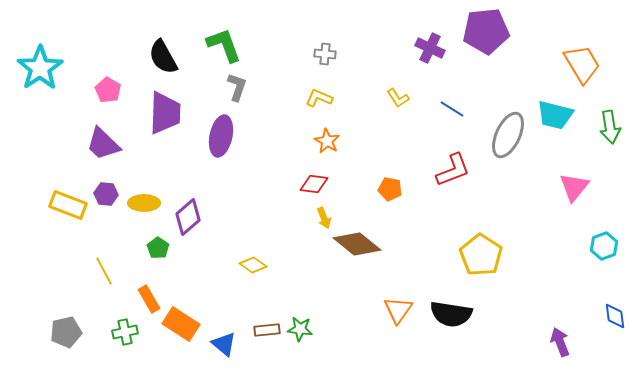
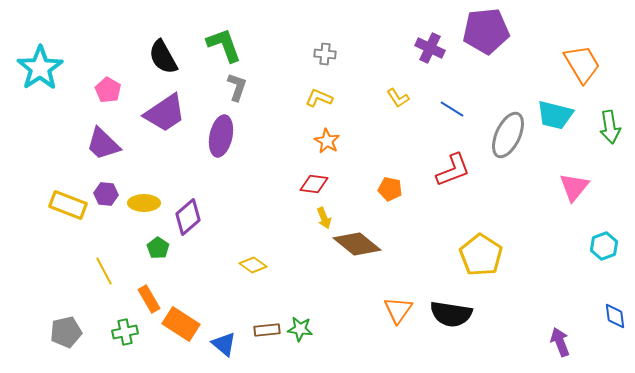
purple trapezoid at (165, 113): rotated 54 degrees clockwise
